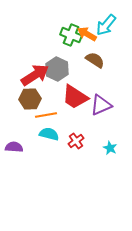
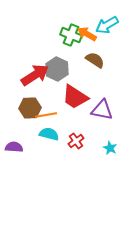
cyan arrow: moved 1 px right; rotated 20 degrees clockwise
brown hexagon: moved 9 px down
purple triangle: moved 1 px right, 5 px down; rotated 35 degrees clockwise
